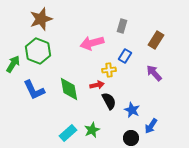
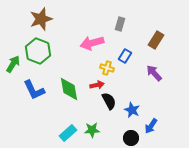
gray rectangle: moved 2 px left, 2 px up
yellow cross: moved 2 px left, 2 px up; rotated 24 degrees clockwise
green star: rotated 21 degrees clockwise
